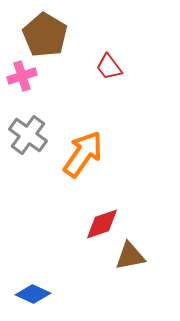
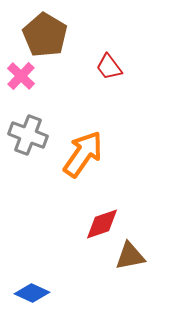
pink cross: moved 1 px left; rotated 28 degrees counterclockwise
gray cross: rotated 15 degrees counterclockwise
blue diamond: moved 1 px left, 1 px up
